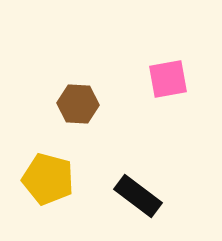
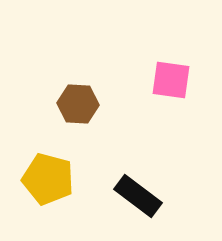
pink square: moved 3 px right, 1 px down; rotated 18 degrees clockwise
